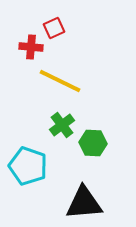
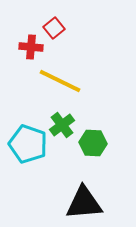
red square: rotated 15 degrees counterclockwise
cyan pentagon: moved 22 px up
